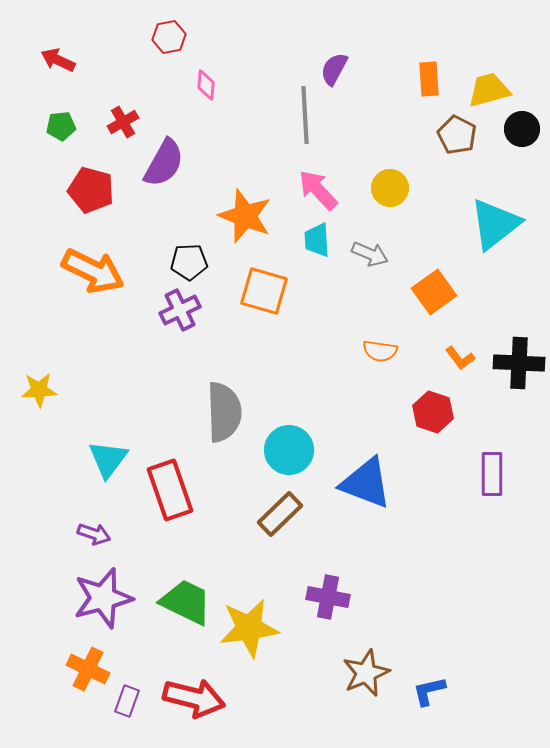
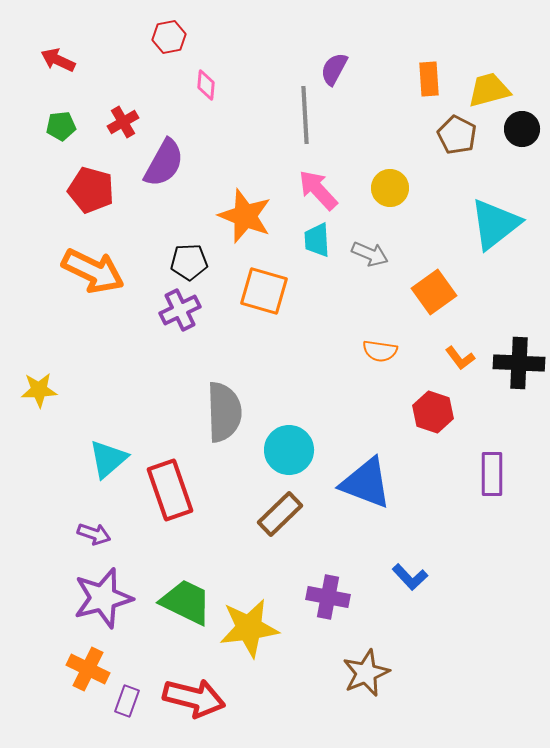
cyan triangle at (108, 459): rotated 12 degrees clockwise
blue L-shape at (429, 691): moved 19 px left, 114 px up; rotated 120 degrees counterclockwise
